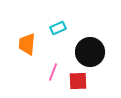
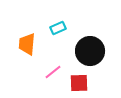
black circle: moved 1 px up
pink line: rotated 30 degrees clockwise
red square: moved 1 px right, 2 px down
